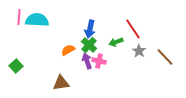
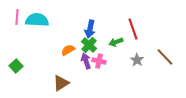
pink line: moved 2 px left
red line: rotated 15 degrees clockwise
gray star: moved 2 px left, 9 px down
purple arrow: moved 1 px left
brown triangle: rotated 24 degrees counterclockwise
